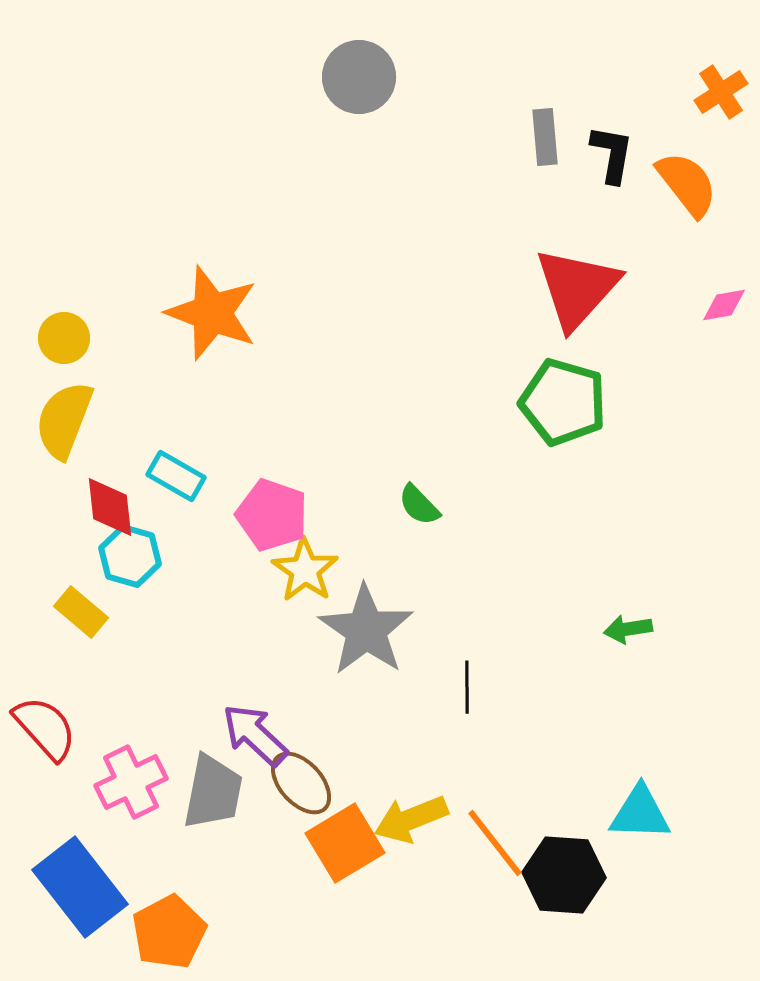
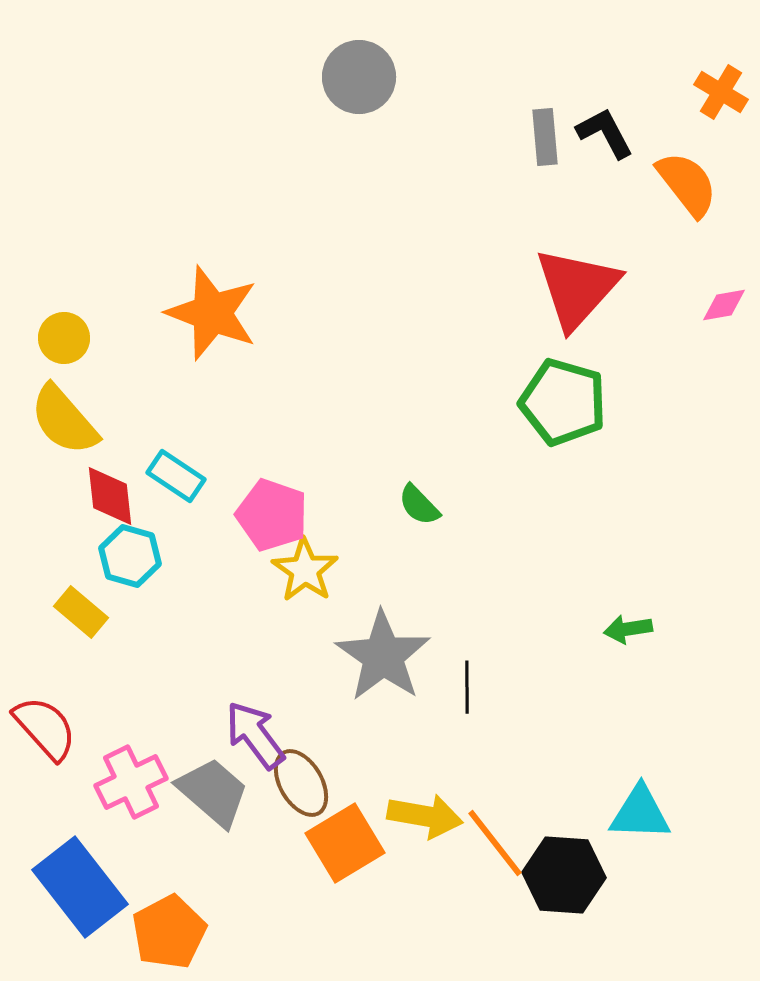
orange cross: rotated 26 degrees counterclockwise
black L-shape: moved 7 px left, 21 px up; rotated 38 degrees counterclockwise
yellow semicircle: rotated 62 degrees counterclockwise
cyan rectangle: rotated 4 degrees clockwise
red diamond: moved 11 px up
gray star: moved 17 px right, 26 px down
purple arrow: rotated 10 degrees clockwise
brown ellipse: rotated 12 degrees clockwise
gray trapezoid: rotated 60 degrees counterclockwise
yellow arrow: moved 14 px right, 3 px up; rotated 148 degrees counterclockwise
